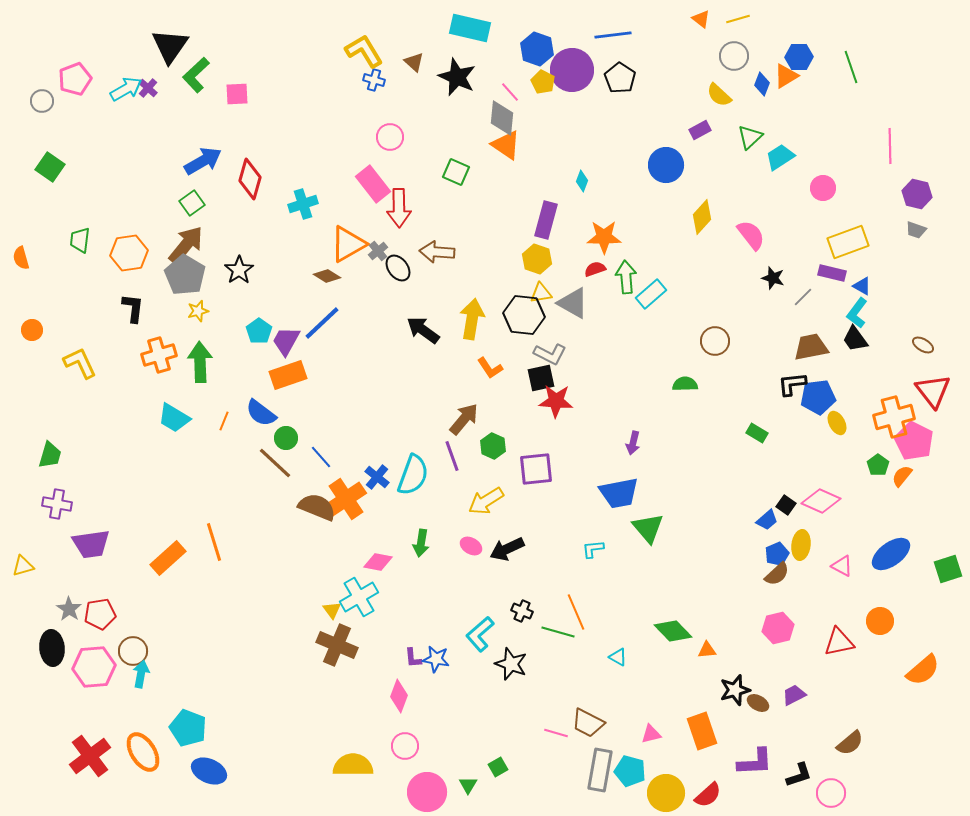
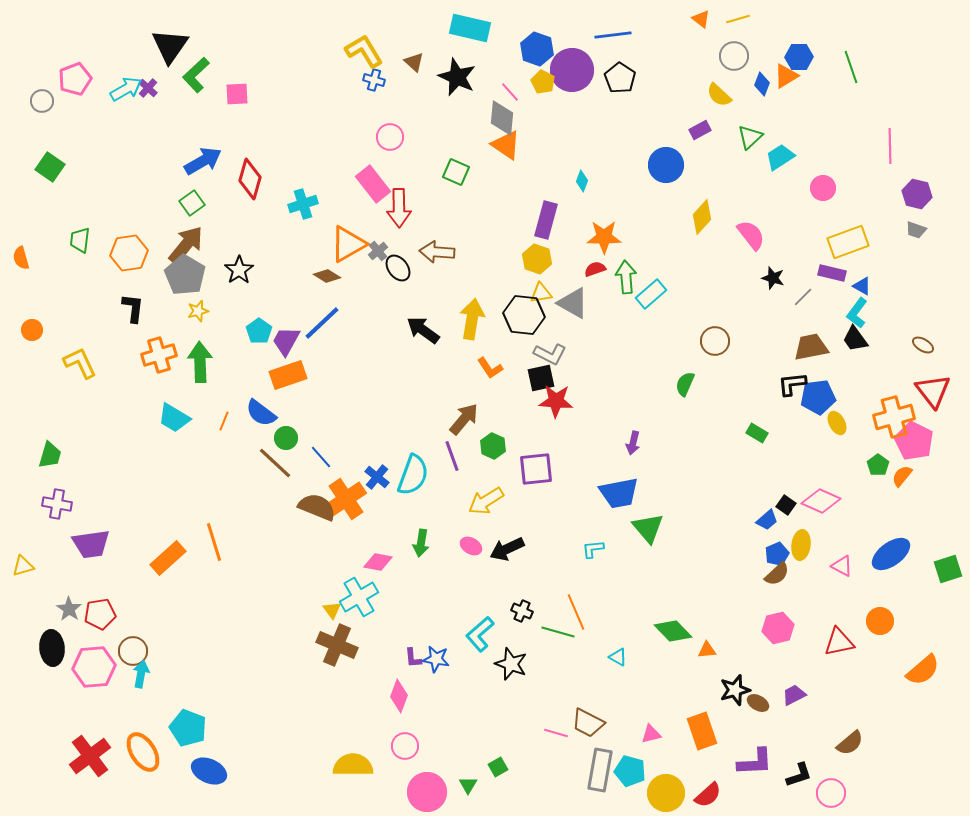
green semicircle at (685, 384): rotated 65 degrees counterclockwise
